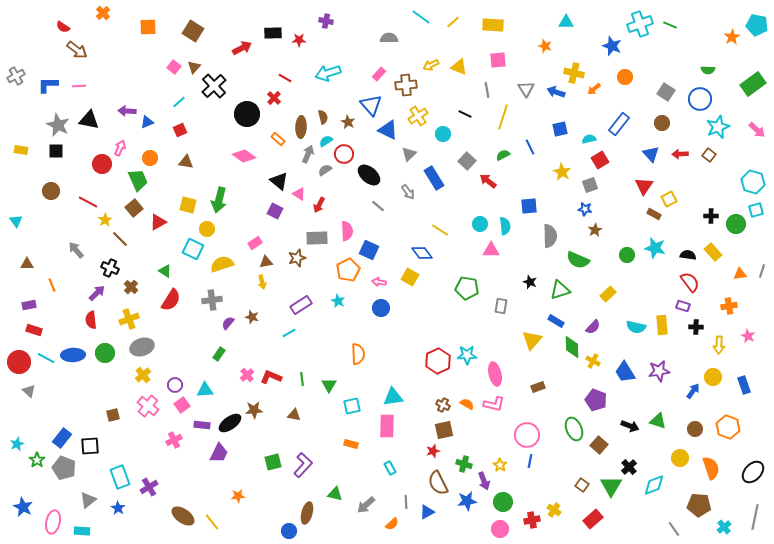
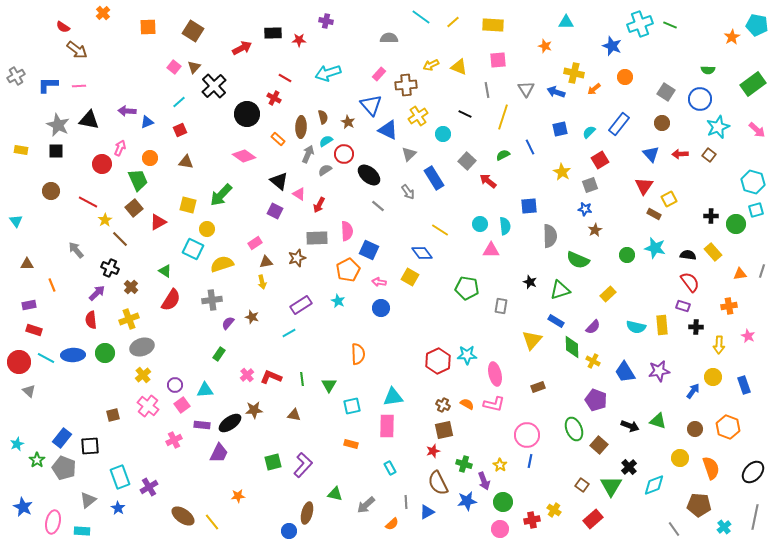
red cross at (274, 98): rotated 16 degrees counterclockwise
cyan semicircle at (589, 139): moved 7 px up; rotated 32 degrees counterclockwise
green arrow at (219, 200): moved 2 px right, 5 px up; rotated 30 degrees clockwise
